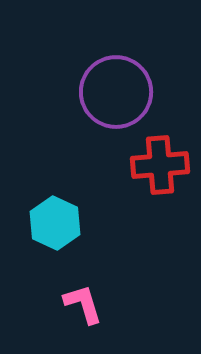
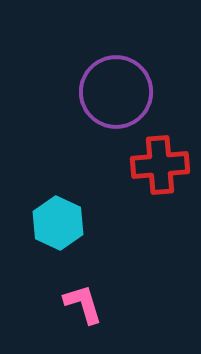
cyan hexagon: moved 3 px right
